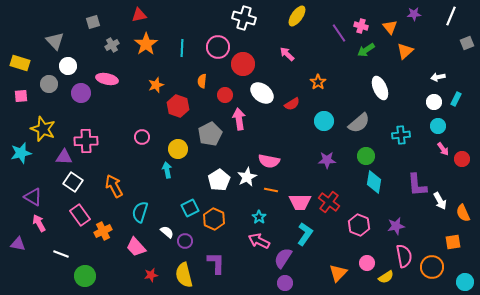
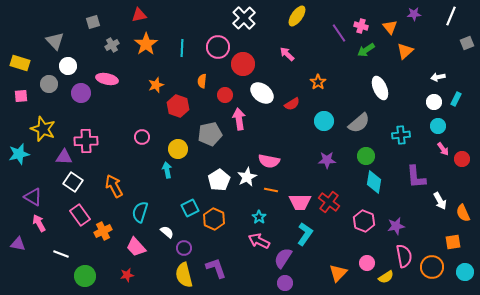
white cross at (244, 18): rotated 30 degrees clockwise
gray pentagon at (210, 134): rotated 15 degrees clockwise
cyan star at (21, 153): moved 2 px left, 1 px down
purple L-shape at (417, 185): moved 1 px left, 8 px up
pink hexagon at (359, 225): moved 5 px right, 4 px up
purple circle at (185, 241): moved 1 px left, 7 px down
purple L-shape at (216, 263): moved 5 px down; rotated 20 degrees counterclockwise
red star at (151, 275): moved 24 px left
cyan circle at (465, 282): moved 10 px up
